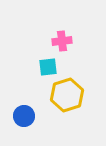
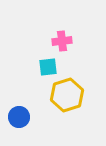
blue circle: moved 5 px left, 1 px down
